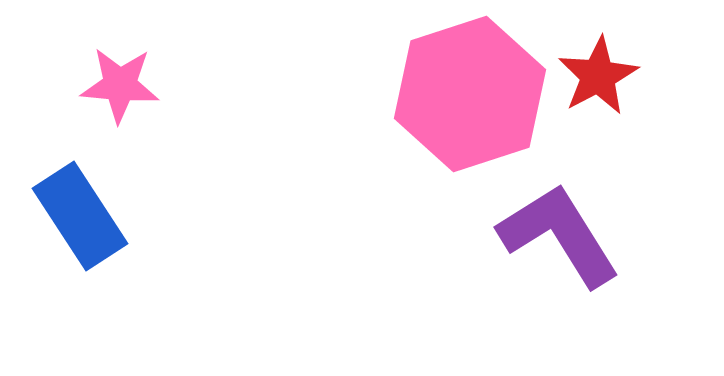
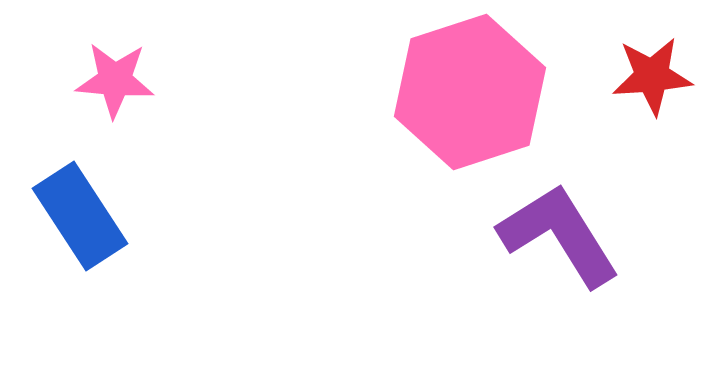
red star: moved 54 px right; rotated 24 degrees clockwise
pink star: moved 5 px left, 5 px up
pink hexagon: moved 2 px up
